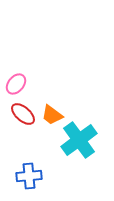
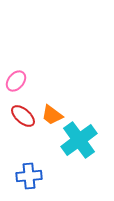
pink ellipse: moved 3 px up
red ellipse: moved 2 px down
